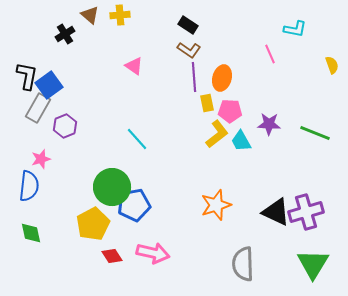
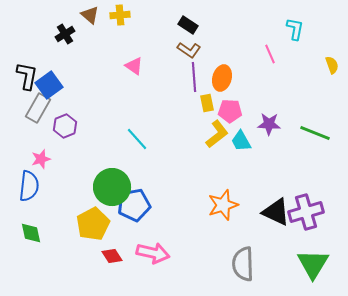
cyan L-shape: rotated 90 degrees counterclockwise
orange star: moved 7 px right
